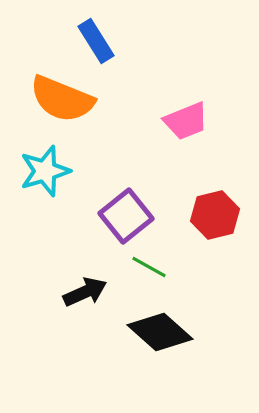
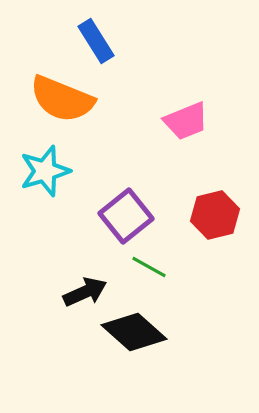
black diamond: moved 26 px left
